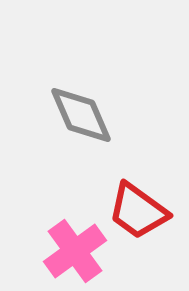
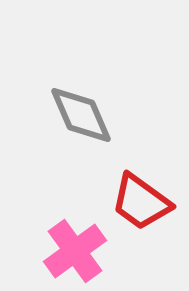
red trapezoid: moved 3 px right, 9 px up
